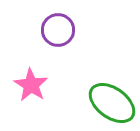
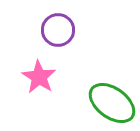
pink star: moved 8 px right, 8 px up
